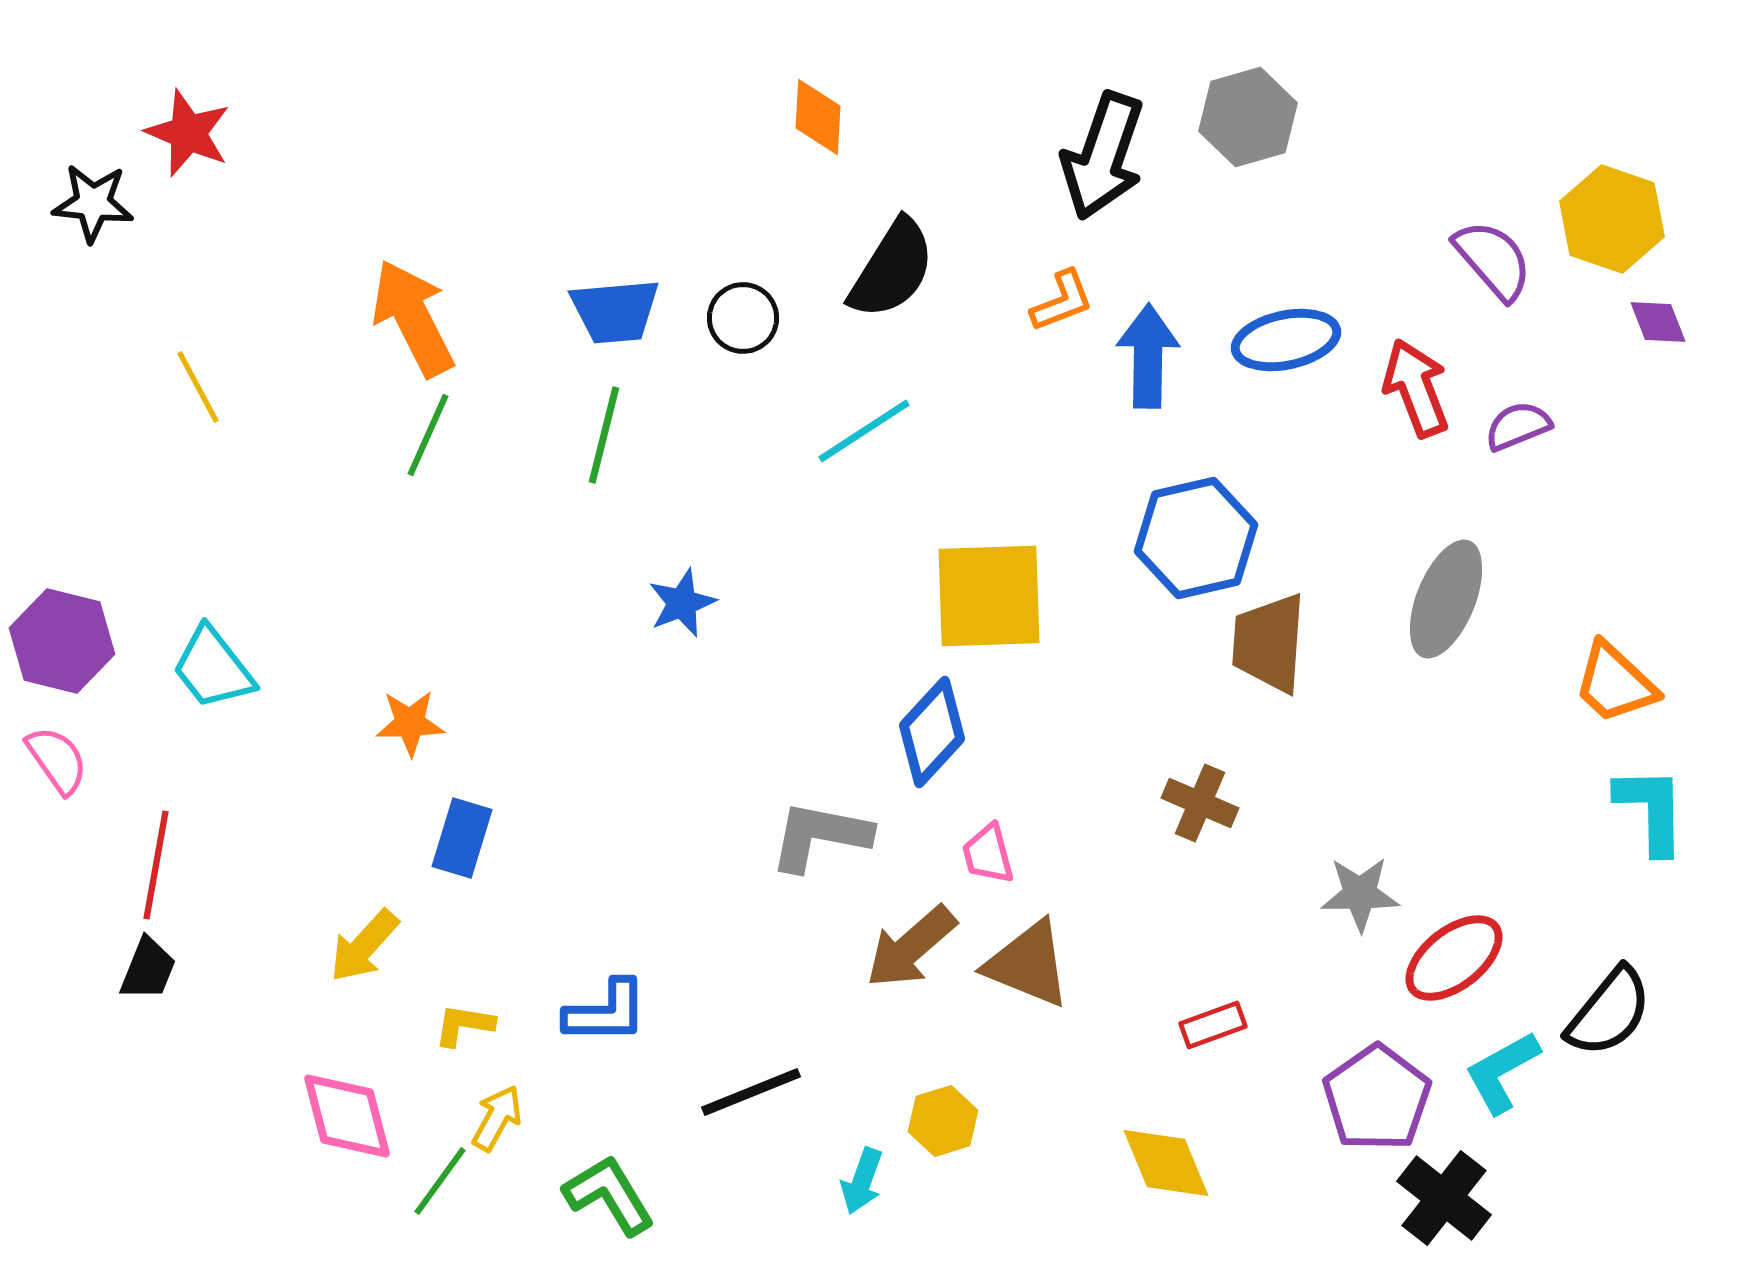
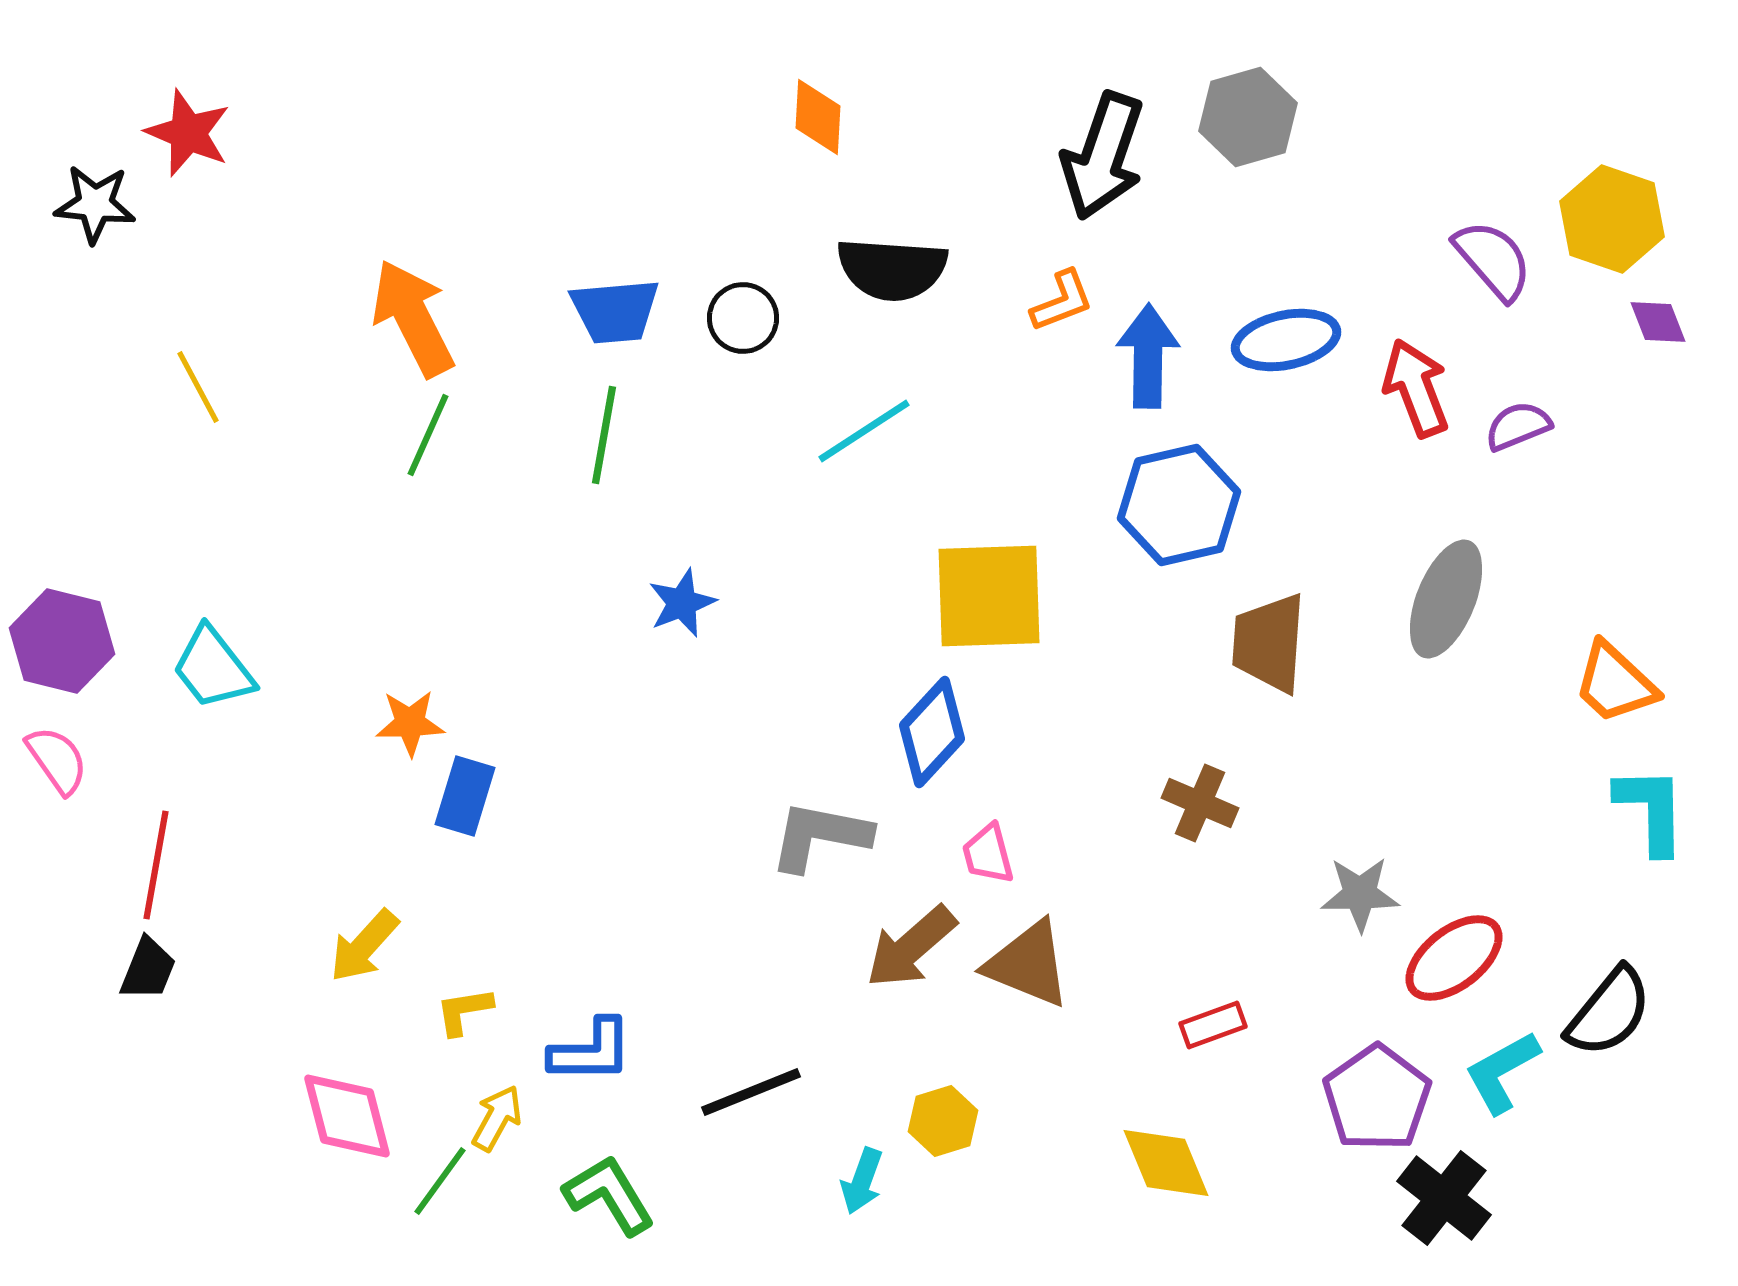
black star at (93, 203): moved 2 px right, 1 px down
black semicircle at (892, 269): rotated 62 degrees clockwise
green line at (604, 435): rotated 4 degrees counterclockwise
blue hexagon at (1196, 538): moved 17 px left, 33 px up
blue rectangle at (462, 838): moved 3 px right, 42 px up
blue L-shape at (606, 1012): moved 15 px left, 39 px down
yellow L-shape at (464, 1025): moved 14 px up; rotated 18 degrees counterclockwise
